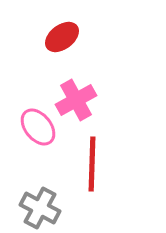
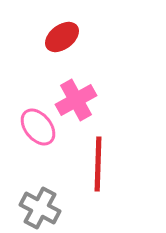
red line: moved 6 px right
